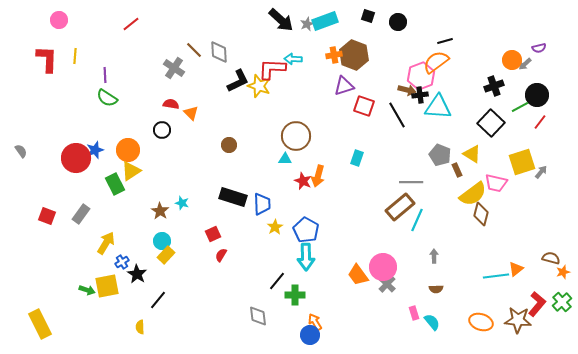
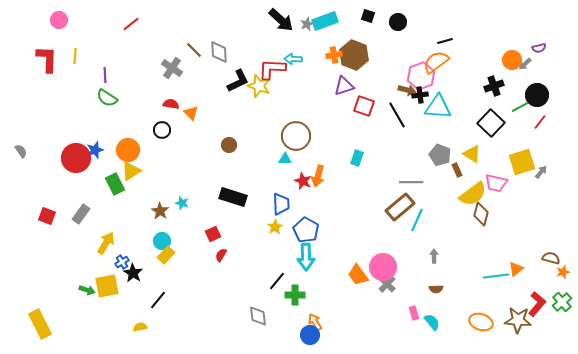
gray cross at (174, 68): moved 2 px left
blue trapezoid at (262, 204): moved 19 px right
black star at (137, 274): moved 4 px left, 1 px up
yellow semicircle at (140, 327): rotated 80 degrees clockwise
